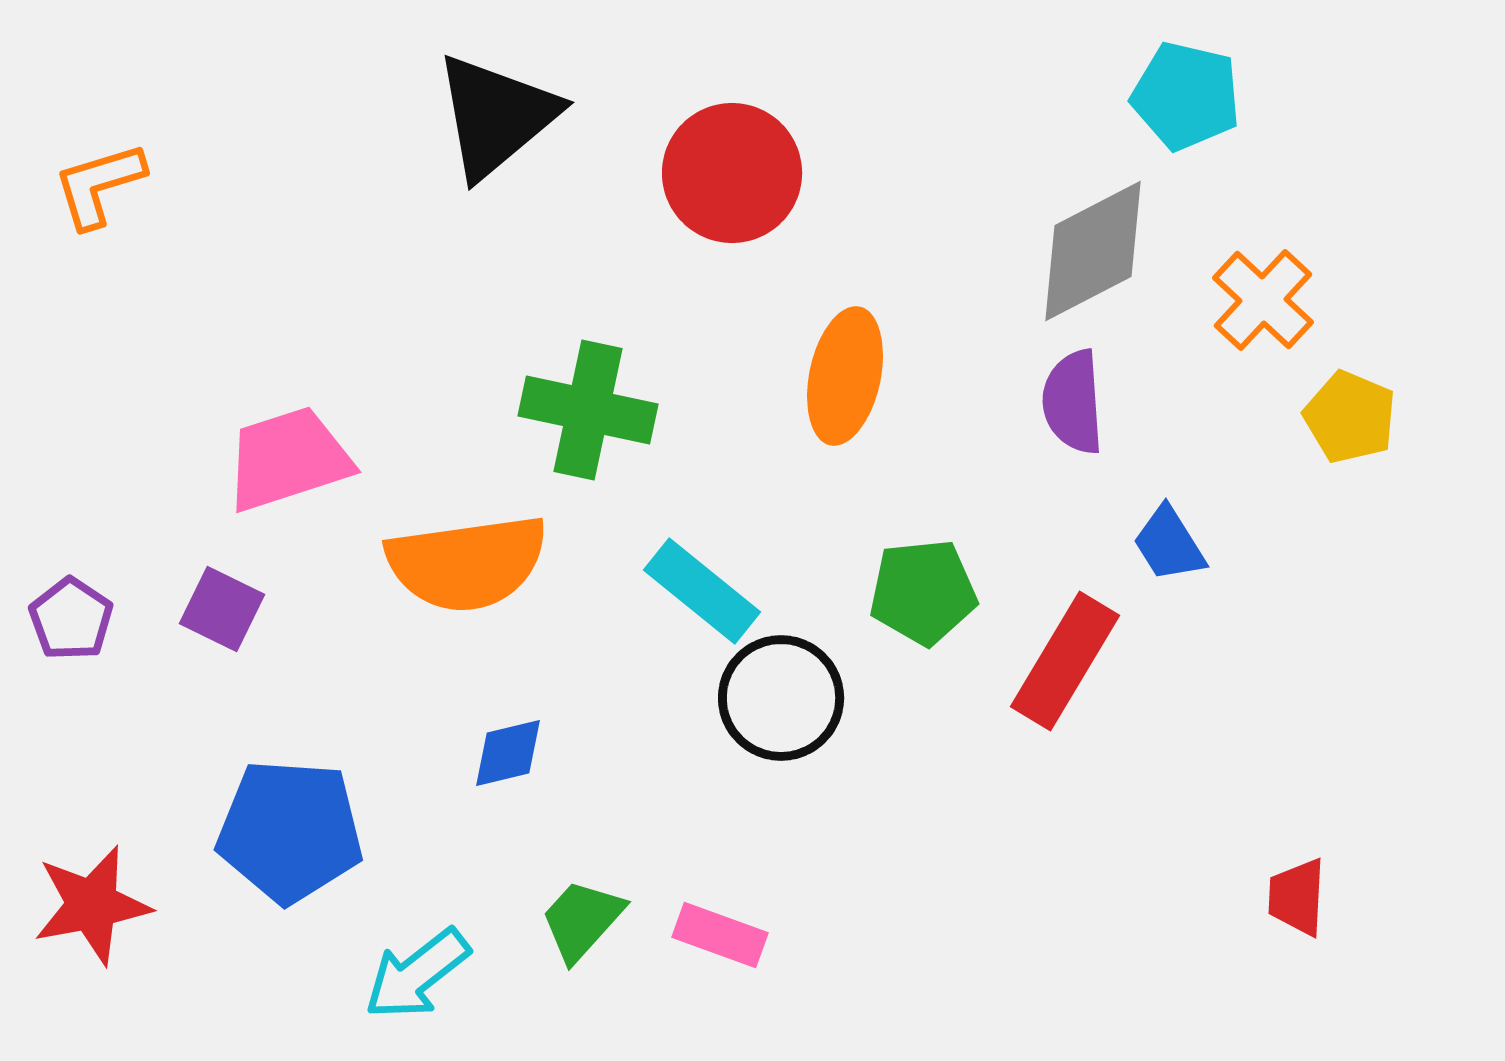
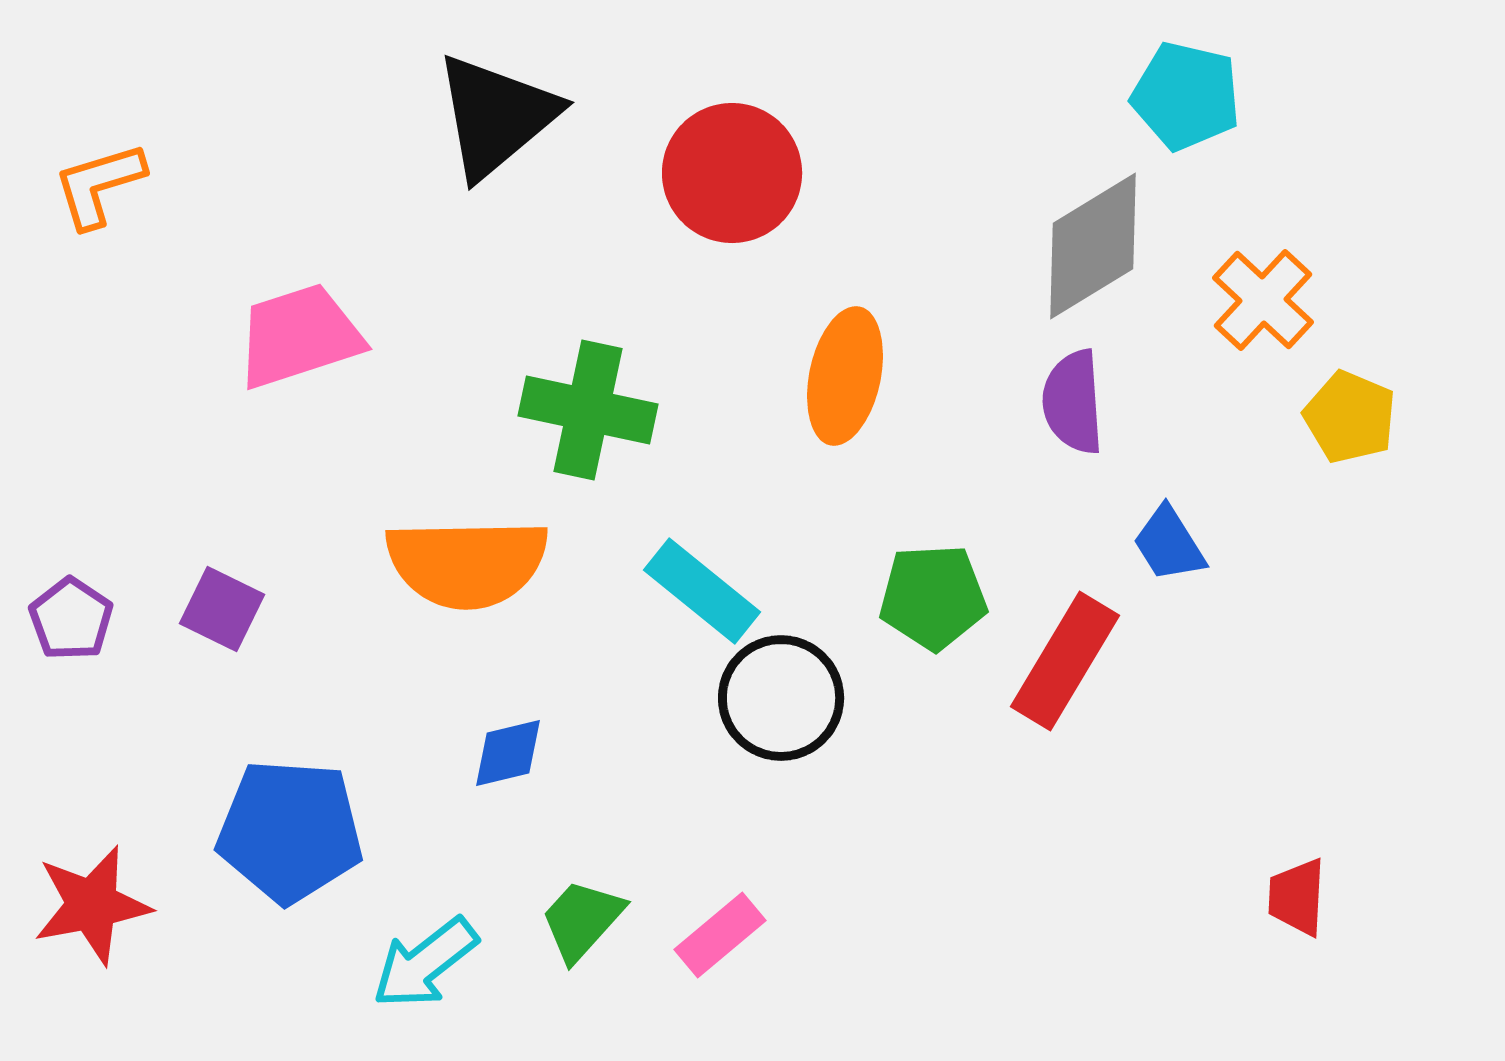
gray diamond: moved 5 px up; rotated 4 degrees counterclockwise
pink trapezoid: moved 11 px right, 123 px up
orange semicircle: rotated 7 degrees clockwise
green pentagon: moved 10 px right, 5 px down; rotated 3 degrees clockwise
pink rectangle: rotated 60 degrees counterclockwise
cyan arrow: moved 8 px right, 11 px up
